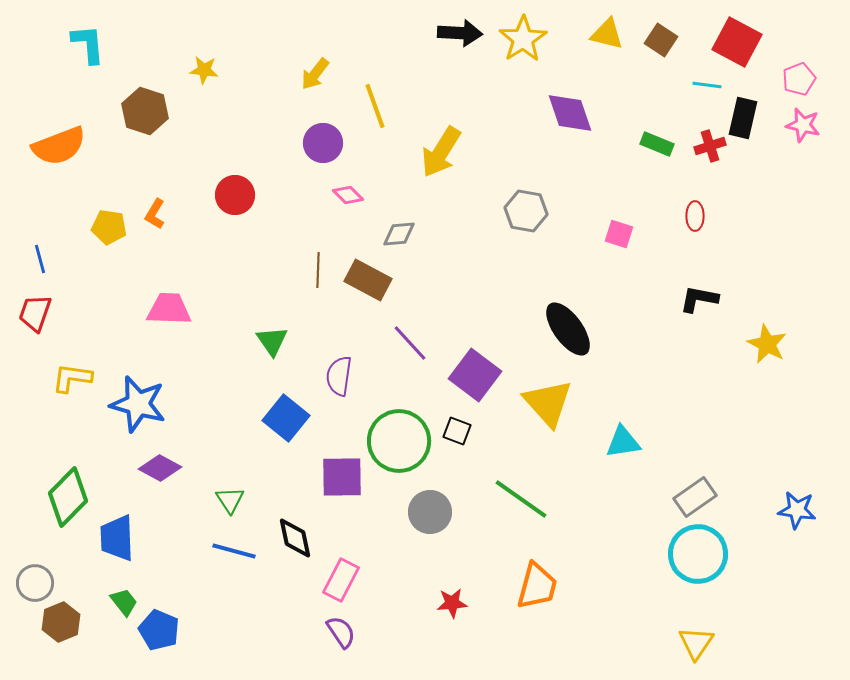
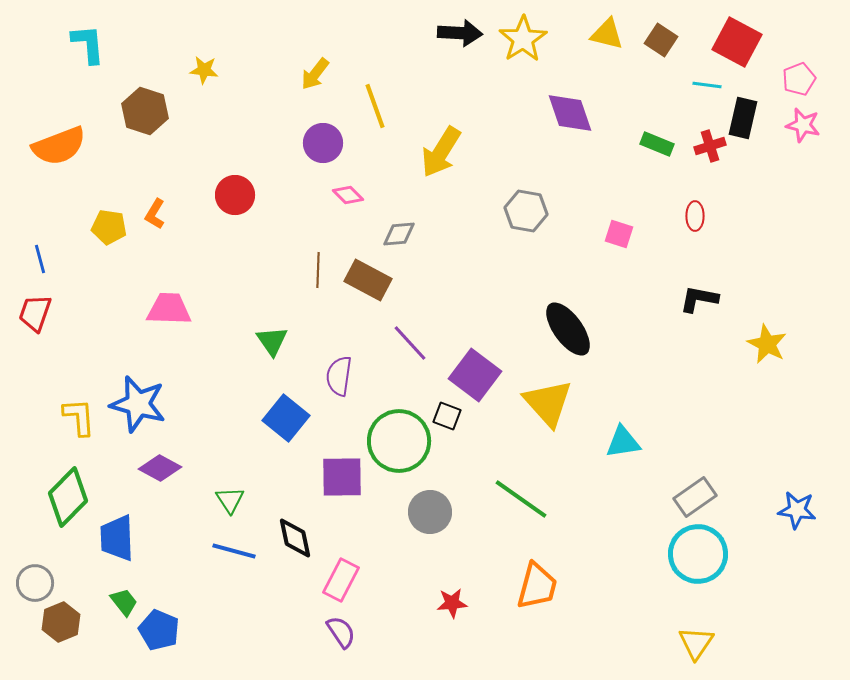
yellow L-shape at (72, 378): moved 7 px right, 39 px down; rotated 78 degrees clockwise
black square at (457, 431): moved 10 px left, 15 px up
